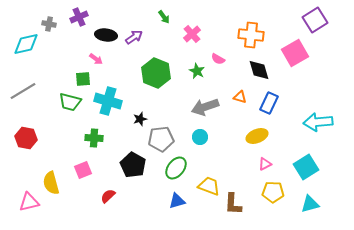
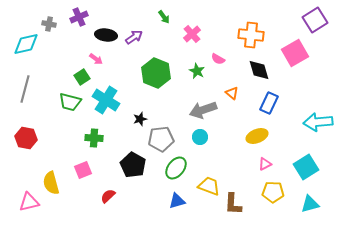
green square at (83, 79): moved 1 px left, 2 px up; rotated 28 degrees counterclockwise
gray line at (23, 91): moved 2 px right, 2 px up; rotated 44 degrees counterclockwise
orange triangle at (240, 97): moved 8 px left, 4 px up; rotated 24 degrees clockwise
cyan cross at (108, 101): moved 2 px left, 1 px up; rotated 16 degrees clockwise
gray arrow at (205, 107): moved 2 px left, 3 px down
